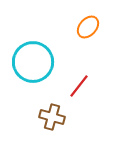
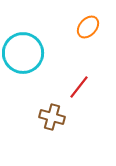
cyan circle: moved 10 px left, 9 px up
red line: moved 1 px down
